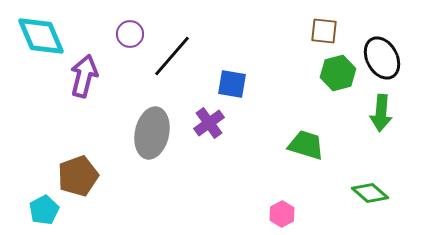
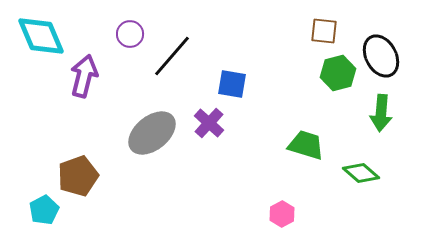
black ellipse: moved 1 px left, 2 px up
purple cross: rotated 12 degrees counterclockwise
gray ellipse: rotated 39 degrees clockwise
green diamond: moved 9 px left, 20 px up
